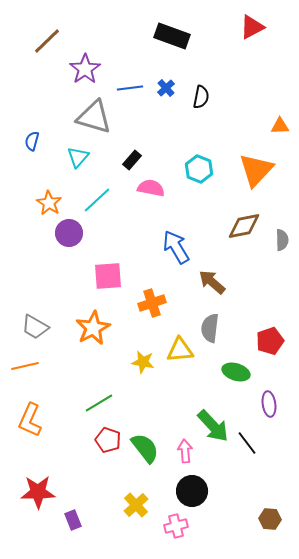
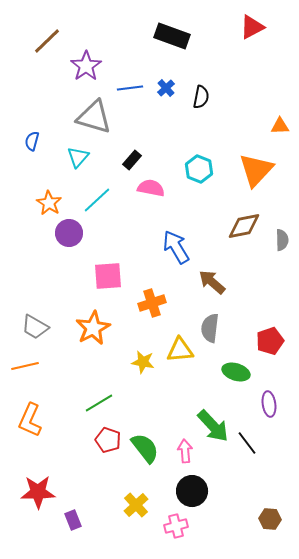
purple star at (85, 69): moved 1 px right, 3 px up
